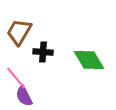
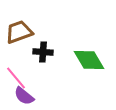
brown trapezoid: rotated 40 degrees clockwise
purple semicircle: rotated 25 degrees counterclockwise
